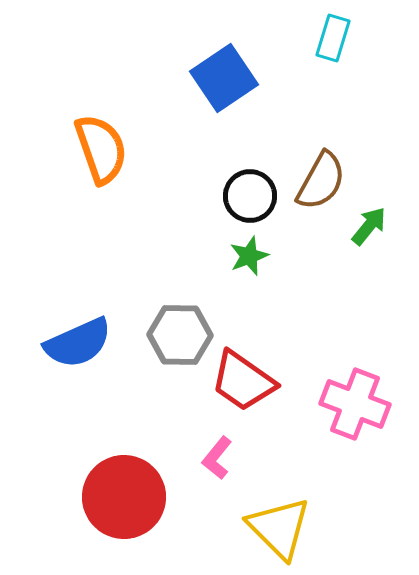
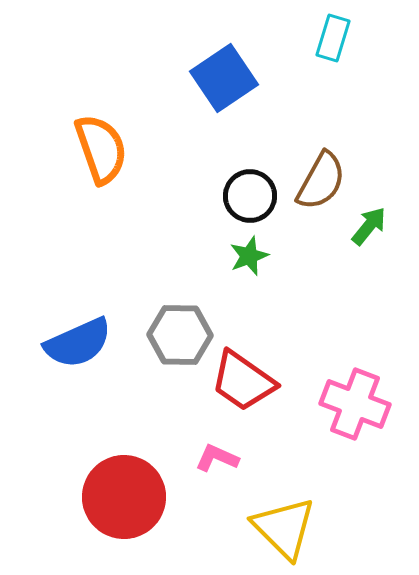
pink L-shape: rotated 75 degrees clockwise
yellow triangle: moved 5 px right
